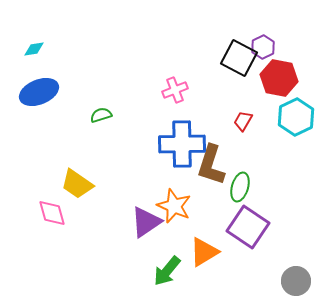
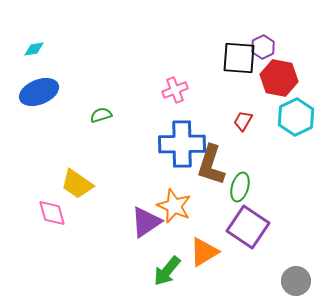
black square: rotated 24 degrees counterclockwise
